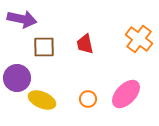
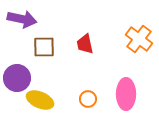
pink ellipse: rotated 44 degrees counterclockwise
yellow ellipse: moved 2 px left
